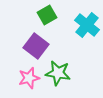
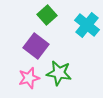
green square: rotated 12 degrees counterclockwise
green star: moved 1 px right
